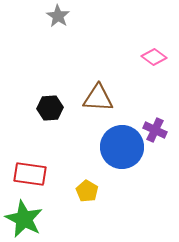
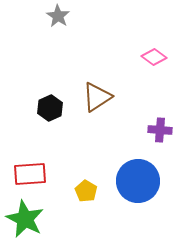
brown triangle: moved 1 px left, 1 px up; rotated 36 degrees counterclockwise
black hexagon: rotated 20 degrees counterclockwise
purple cross: moved 5 px right; rotated 20 degrees counterclockwise
blue circle: moved 16 px right, 34 px down
red rectangle: rotated 12 degrees counterclockwise
yellow pentagon: moved 1 px left
green star: moved 1 px right
